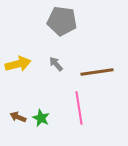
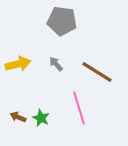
brown line: rotated 40 degrees clockwise
pink line: rotated 8 degrees counterclockwise
